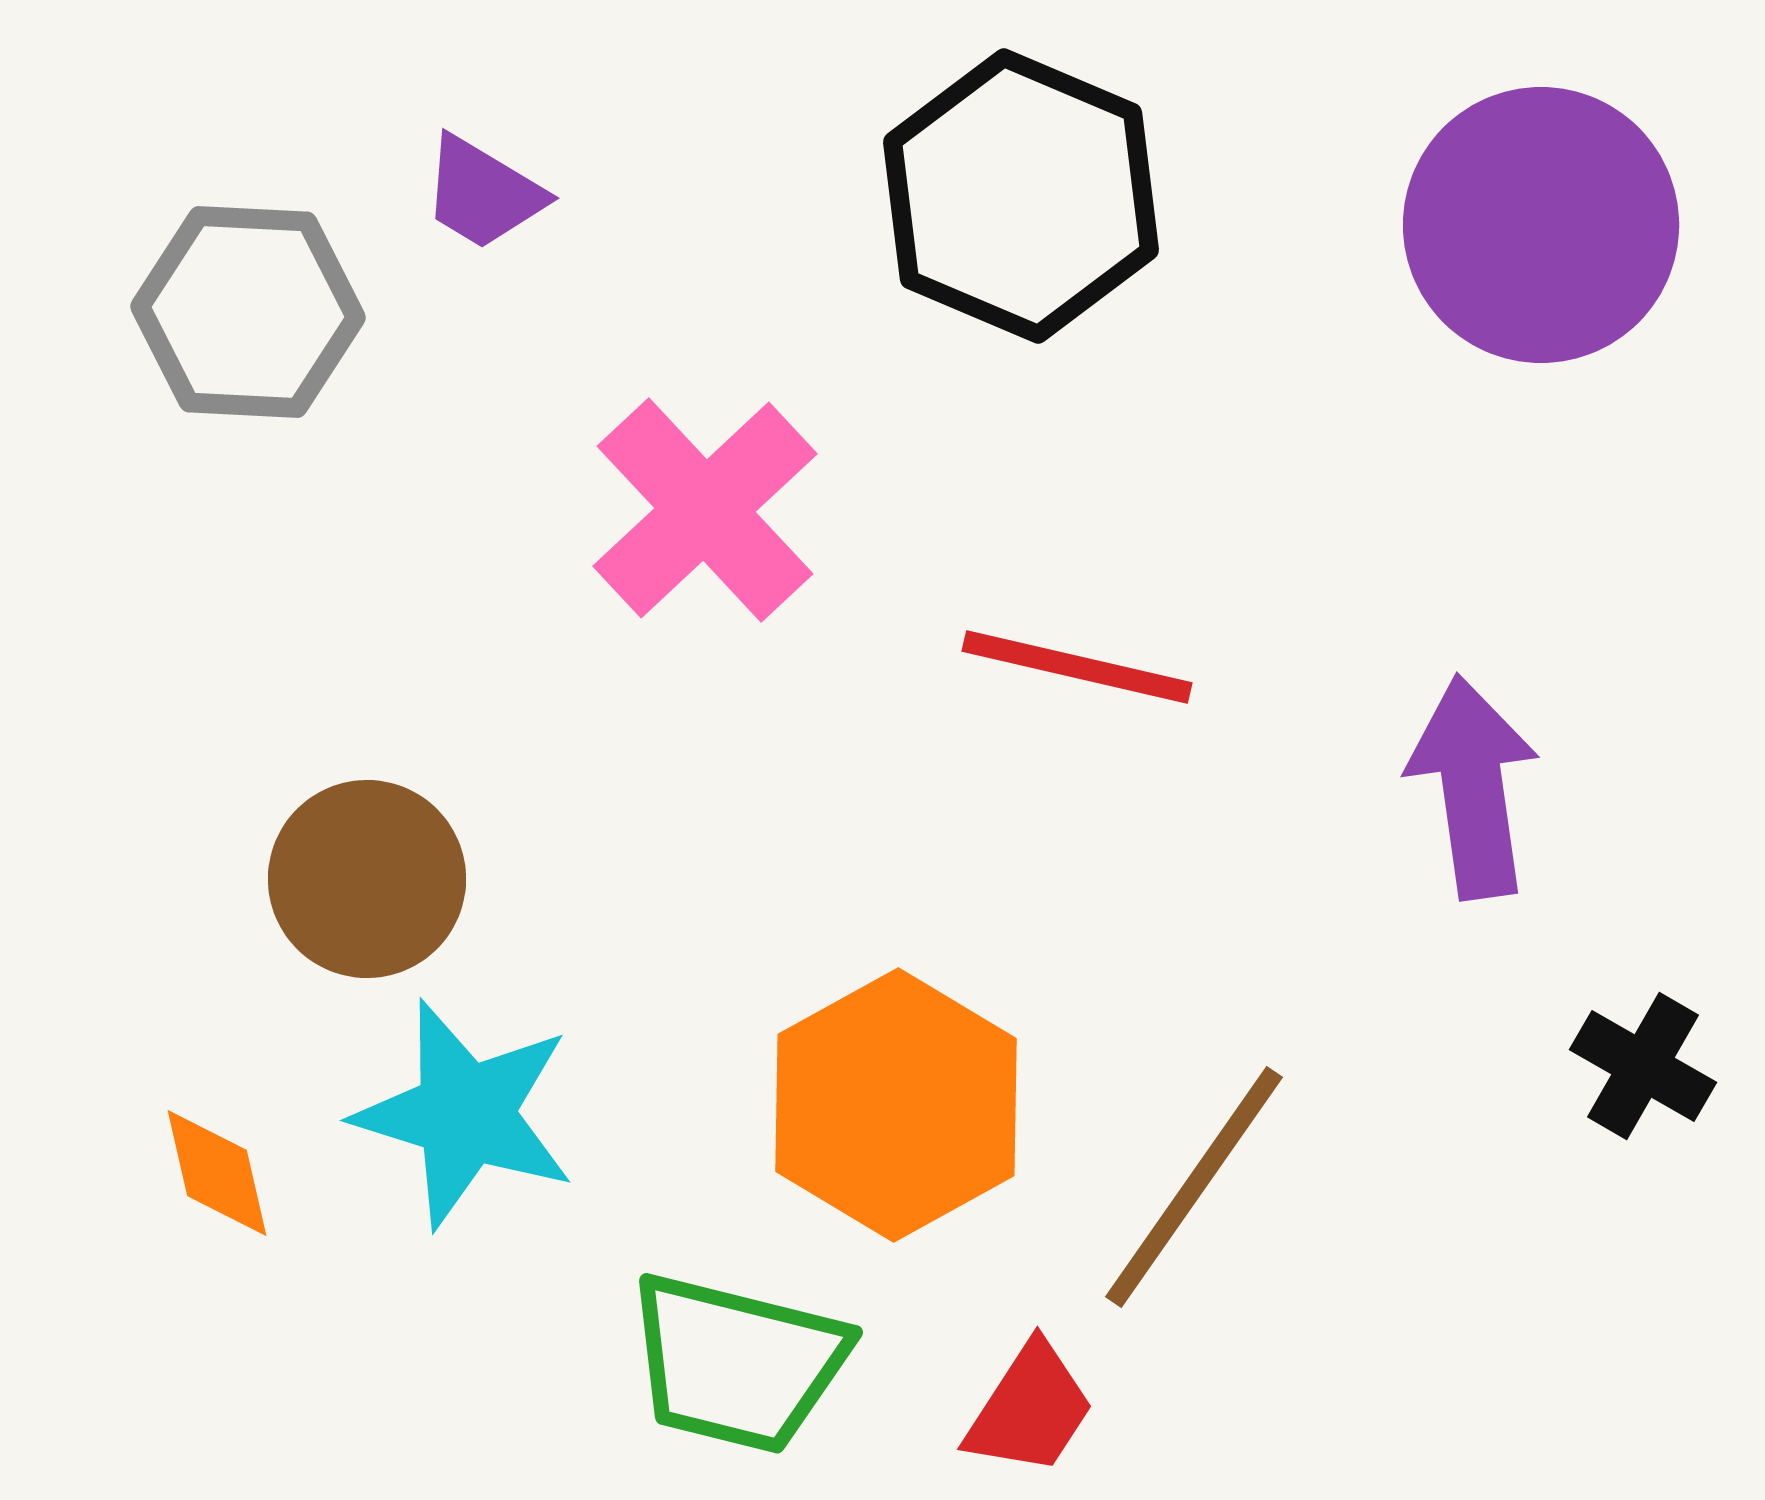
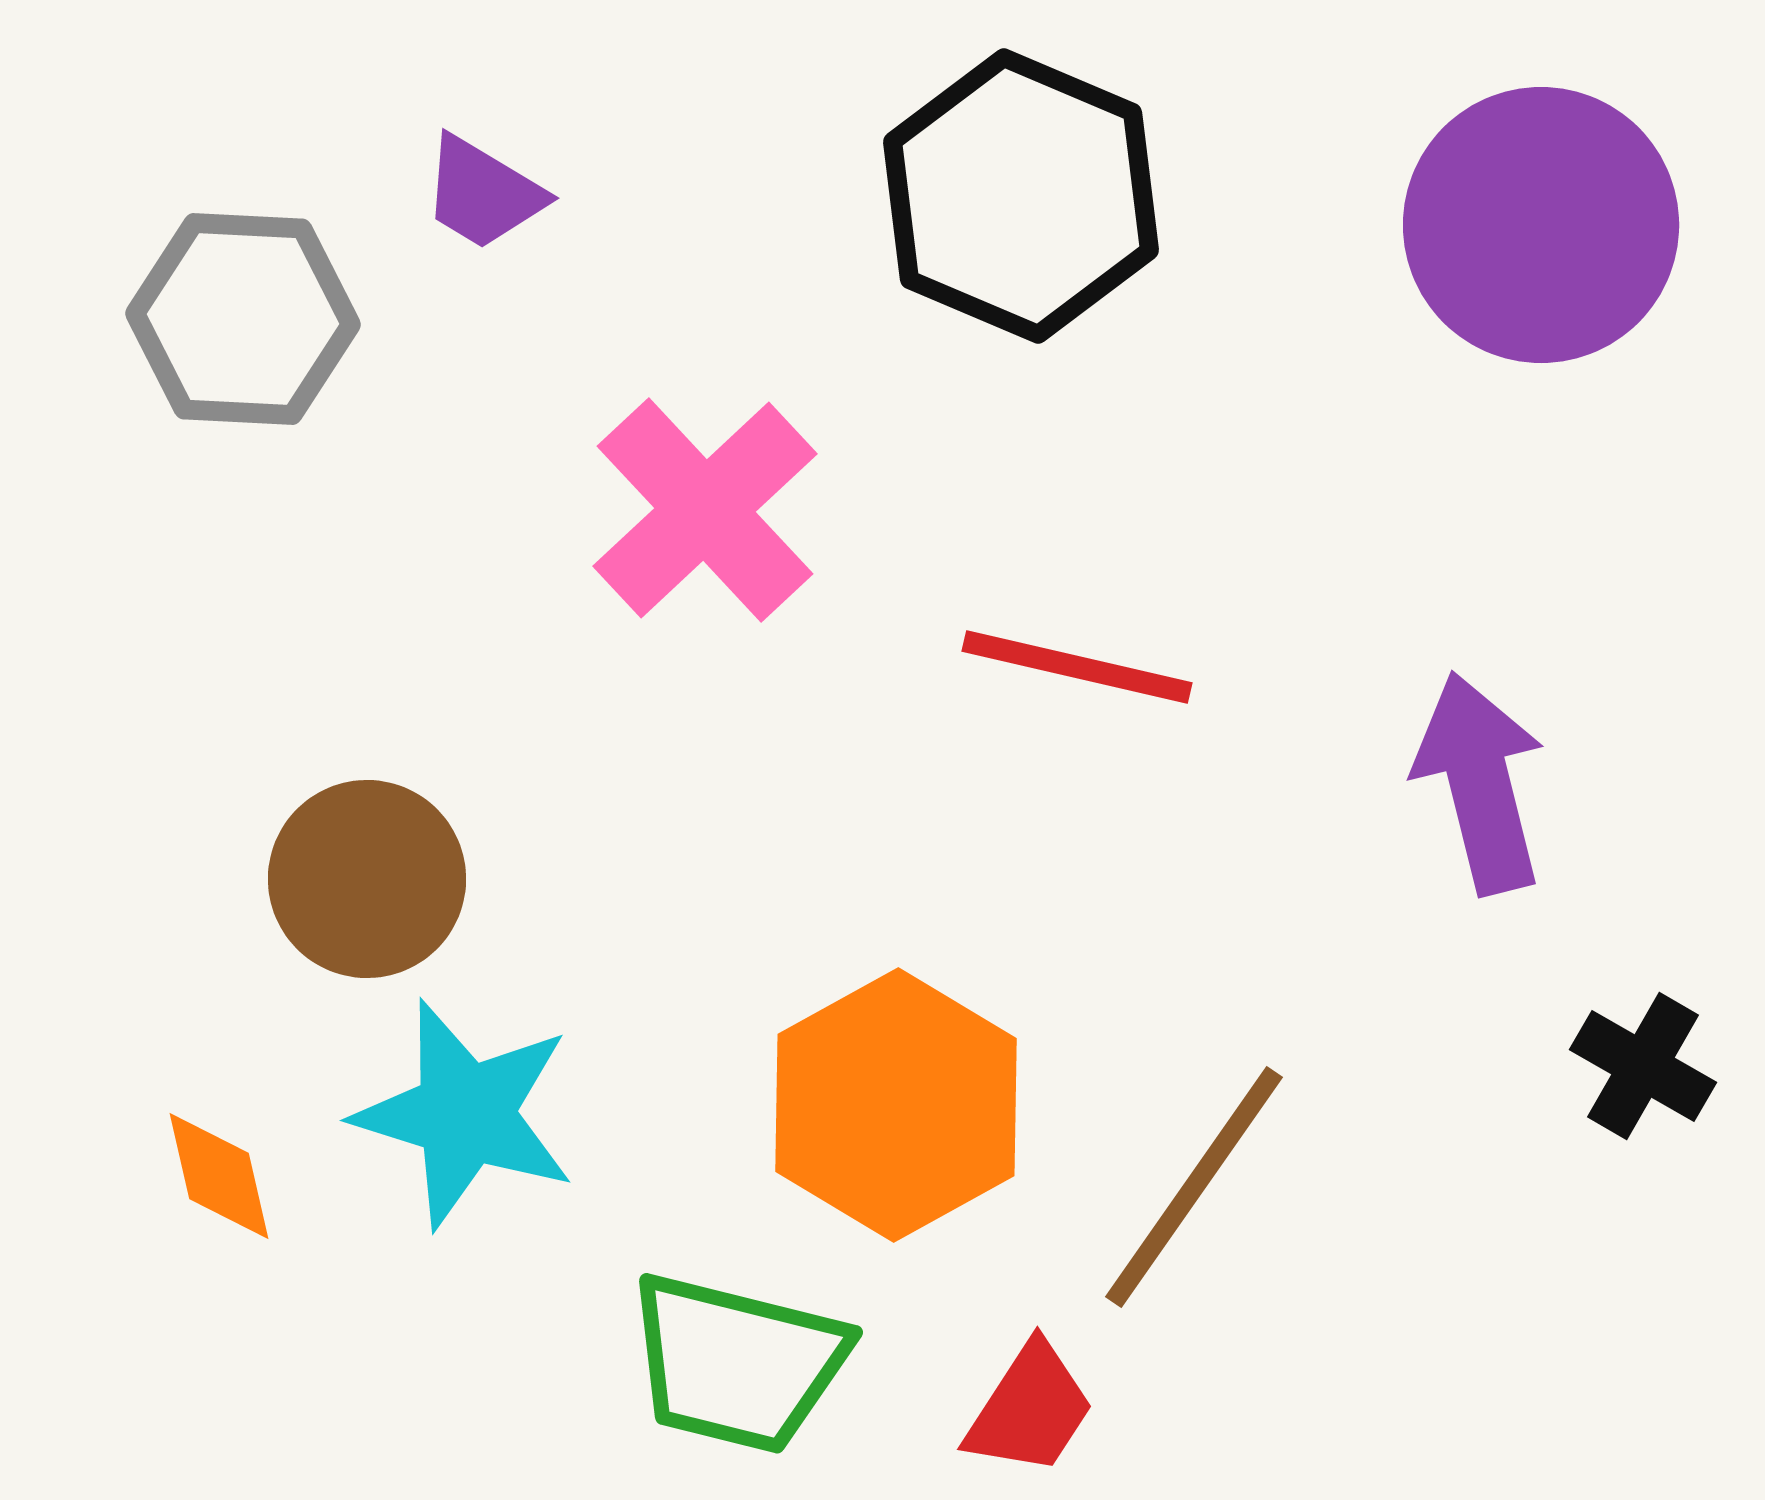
gray hexagon: moved 5 px left, 7 px down
purple arrow: moved 7 px right, 4 px up; rotated 6 degrees counterclockwise
orange diamond: moved 2 px right, 3 px down
